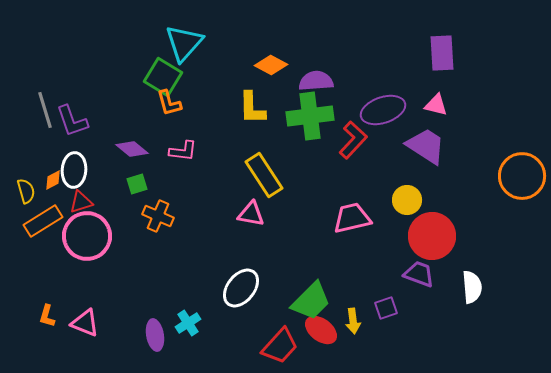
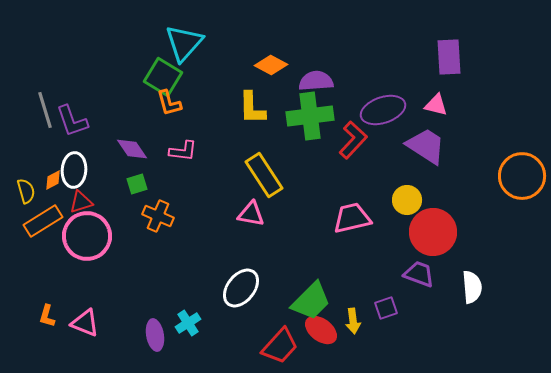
purple rectangle at (442, 53): moved 7 px right, 4 px down
purple diamond at (132, 149): rotated 16 degrees clockwise
red circle at (432, 236): moved 1 px right, 4 px up
